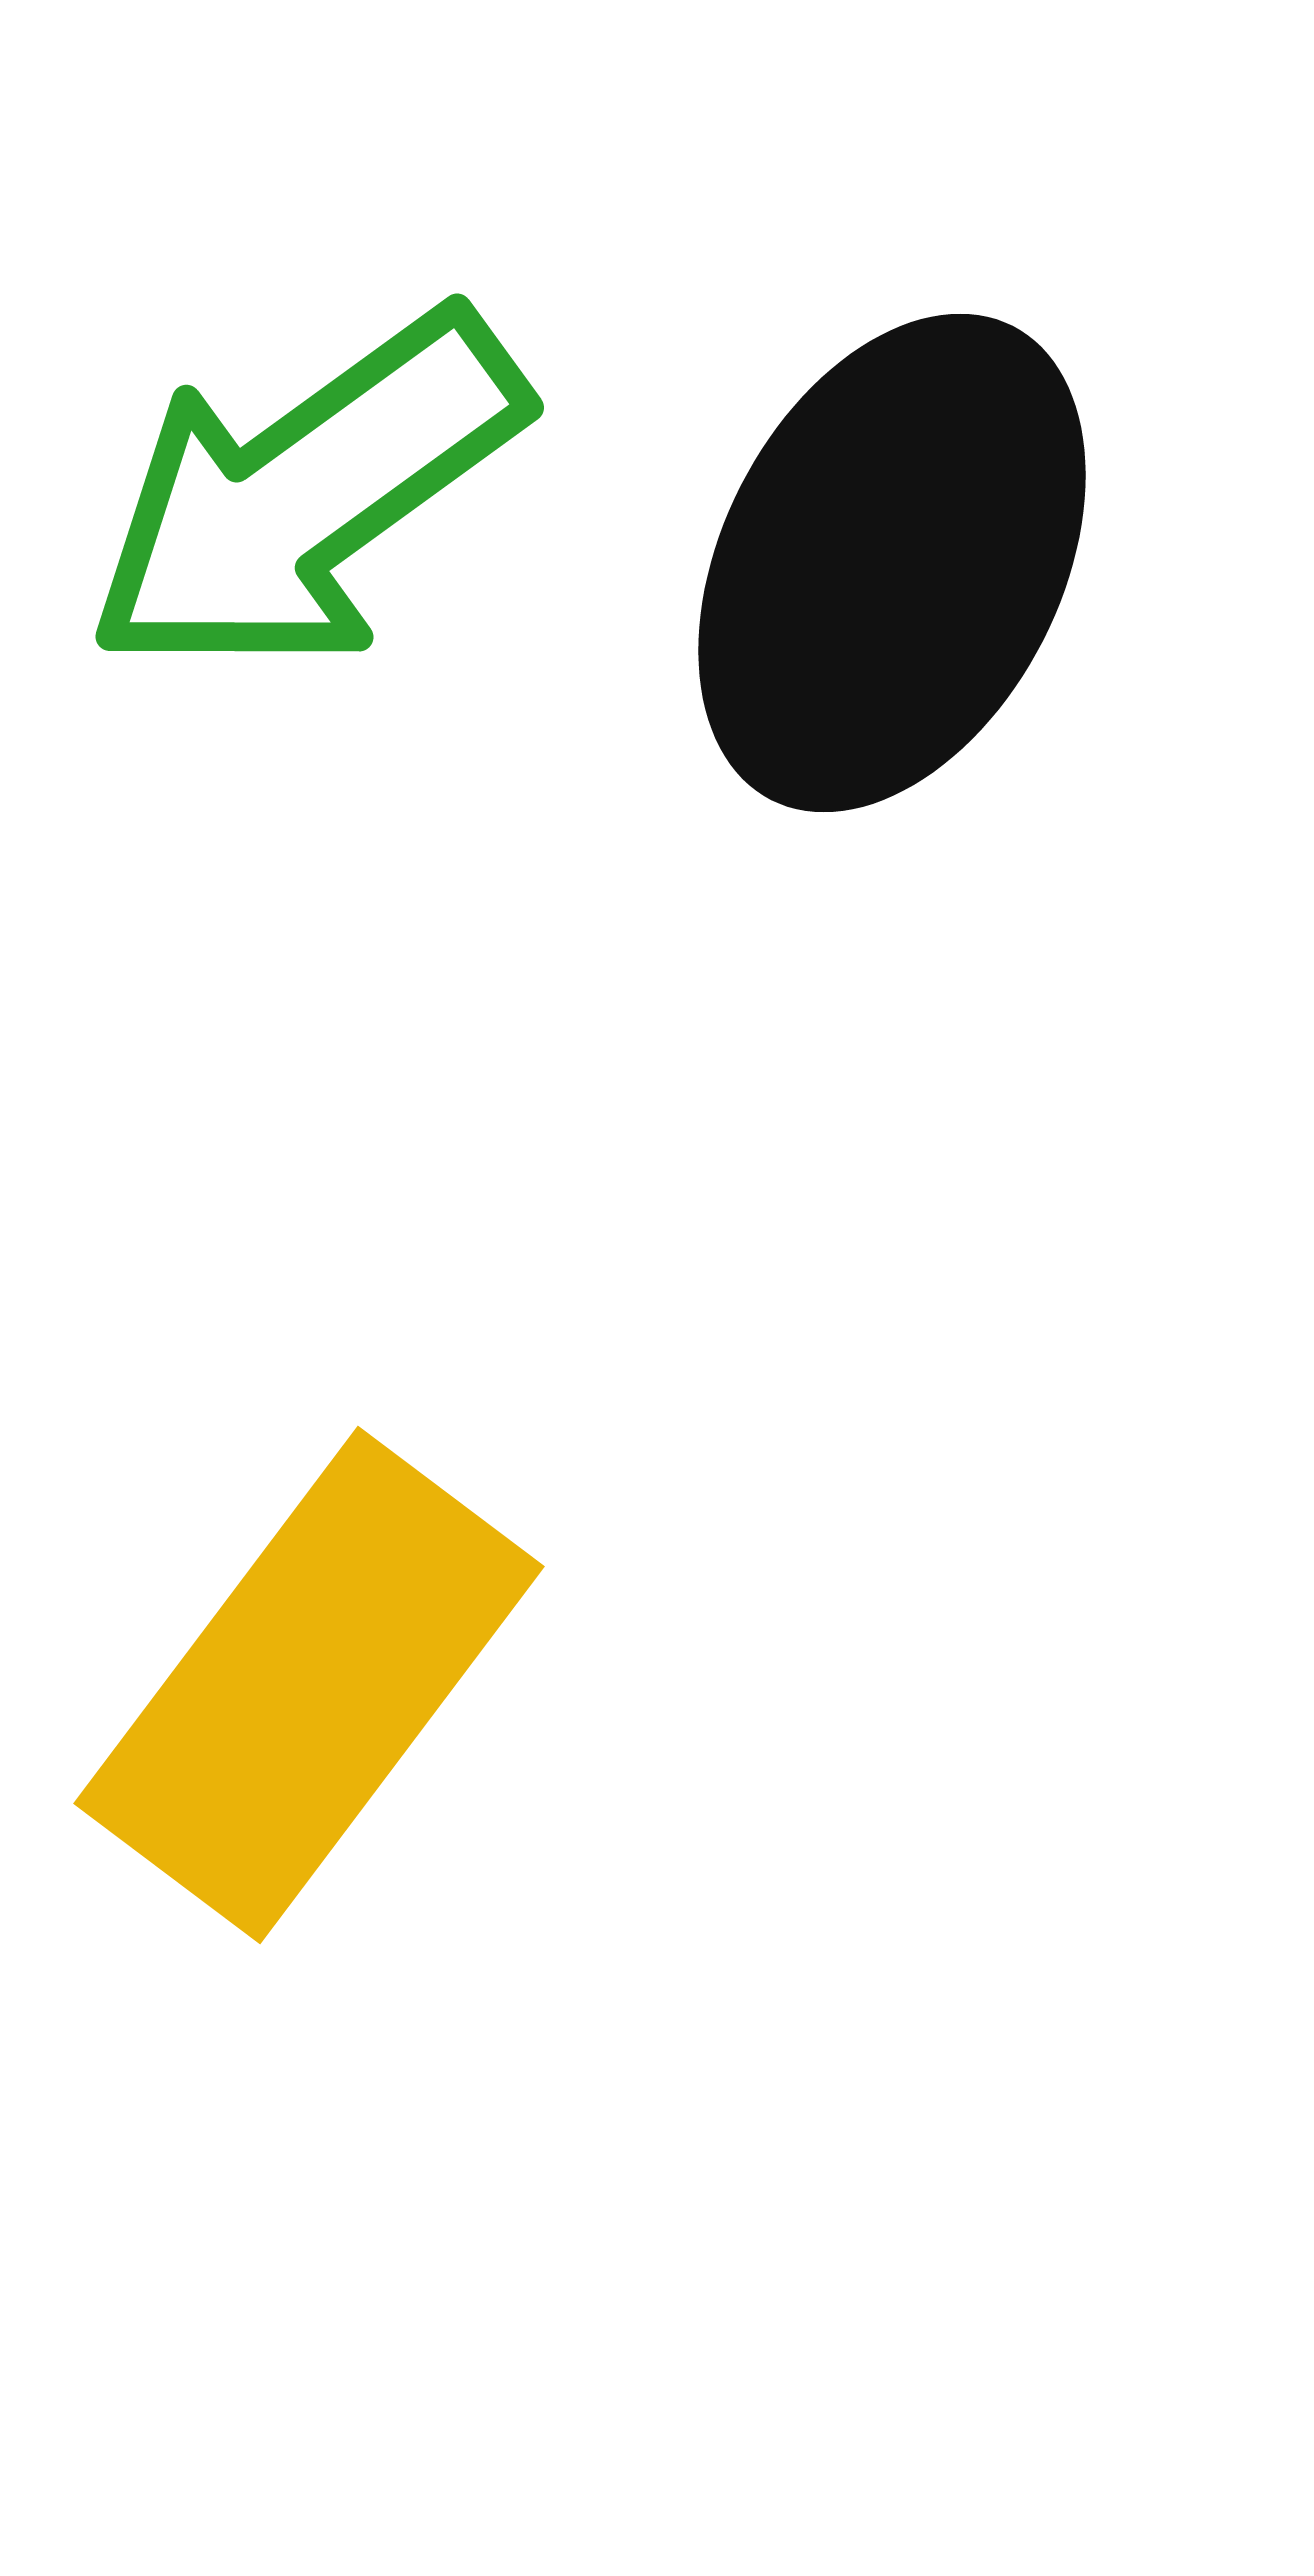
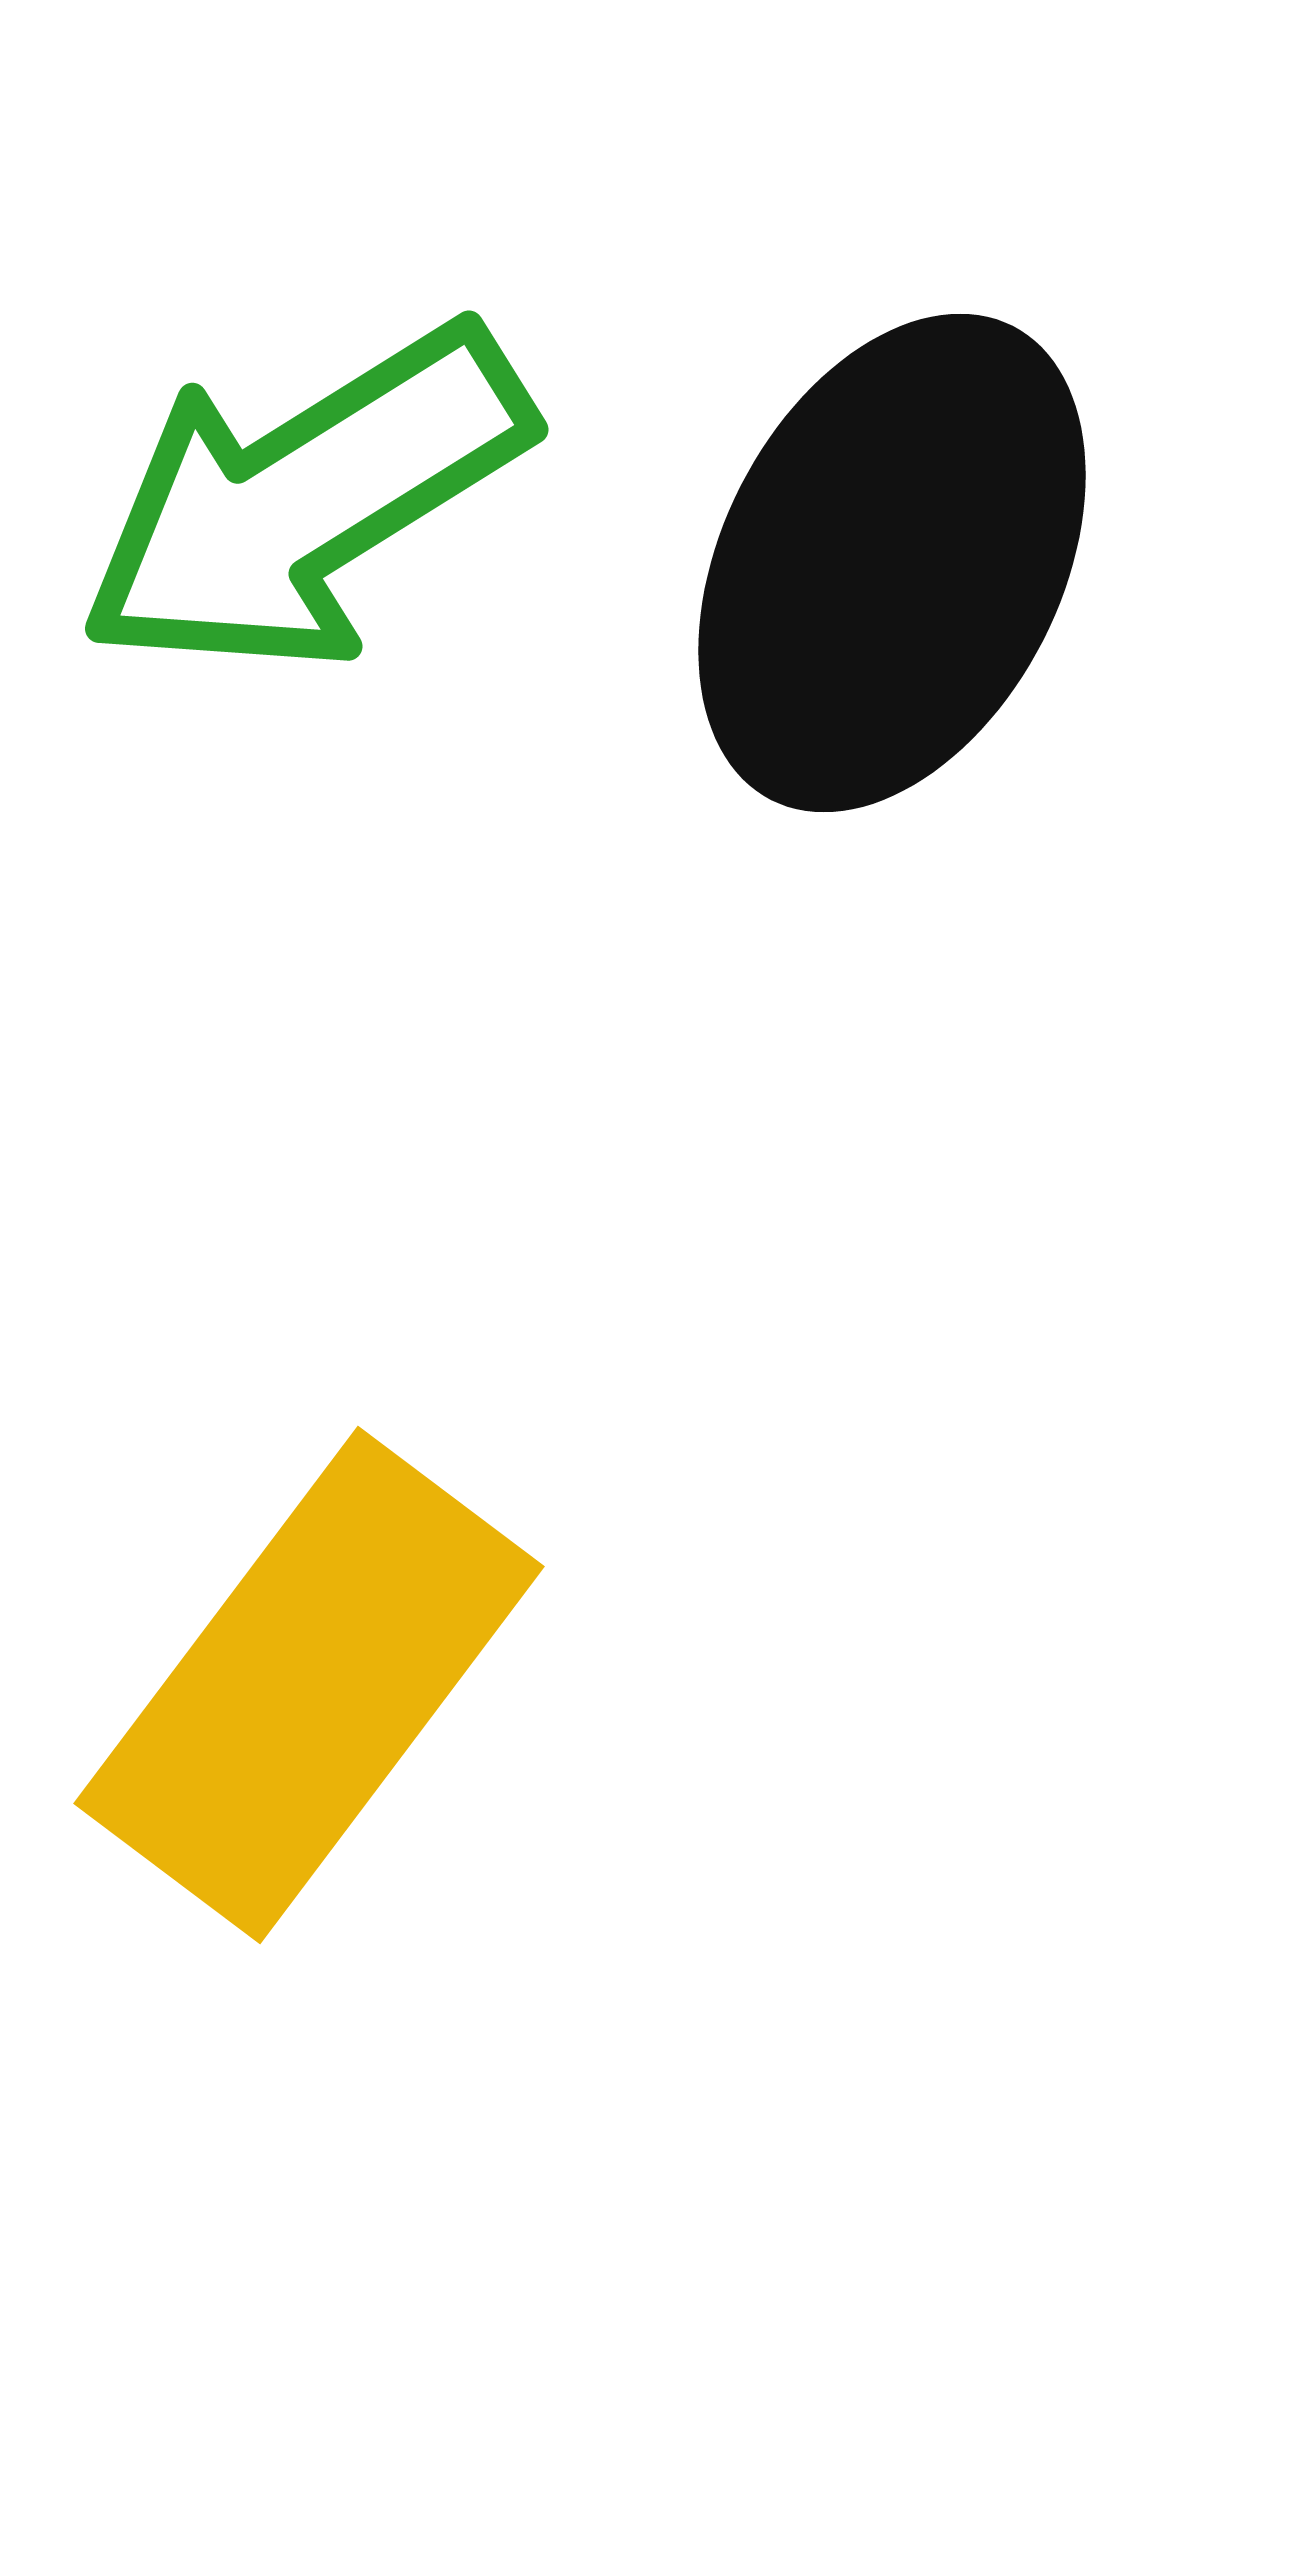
green arrow: moved 1 px left, 6 px down; rotated 4 degrees clockwise
